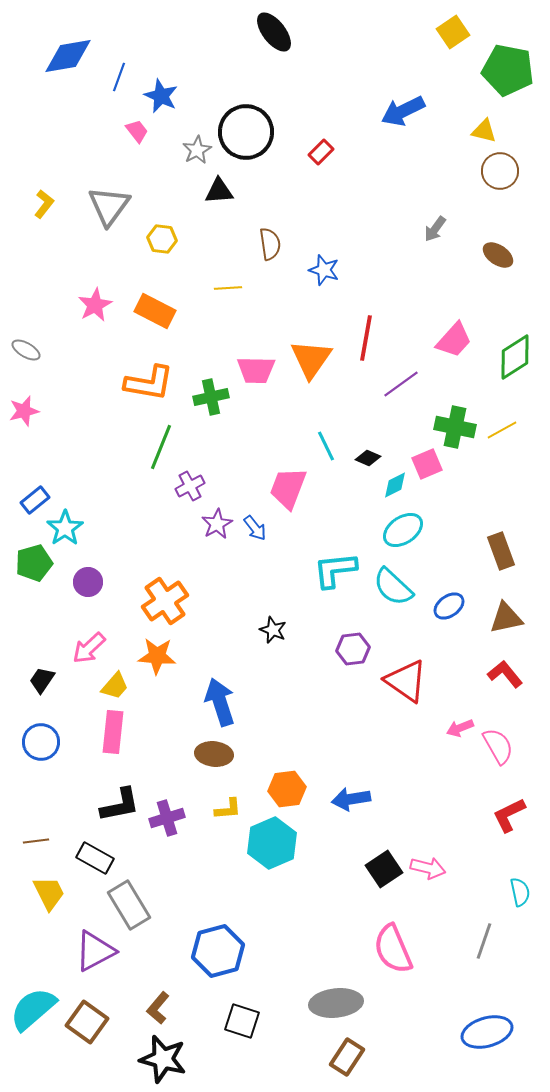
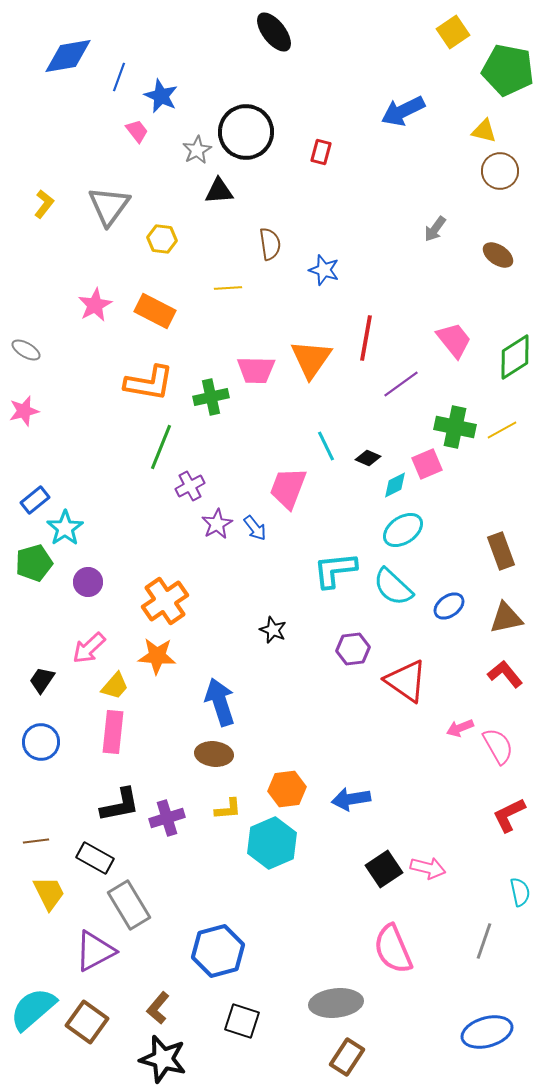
red rectangle at (321, 152): rotated 30 degrees counterclockwise
pink trapezoid at (454, 340): rotated 81 degrees counterclockwise
